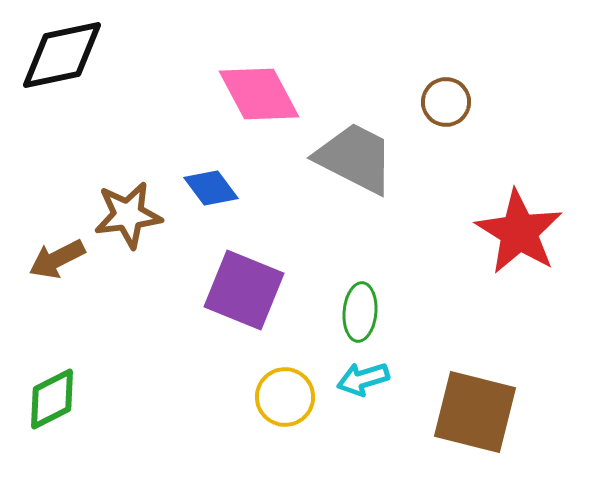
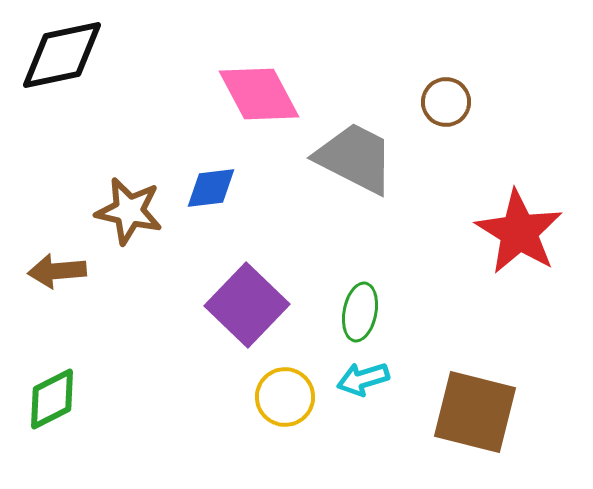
blue diamond: rotated 60 degrees counterclockwise
brown star: moved 1 px right, 4 px up; rotated 20 degrees clockwise
brown arrow: moved 12 px down; rotated 22 degrees clockwise
purple square: moved 3 px right, 15 px down; rotated 22 degrees clockwise
green ellipse: rotated 6 degrees clockwise
